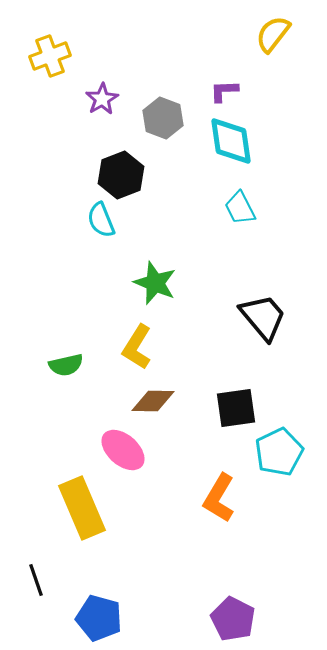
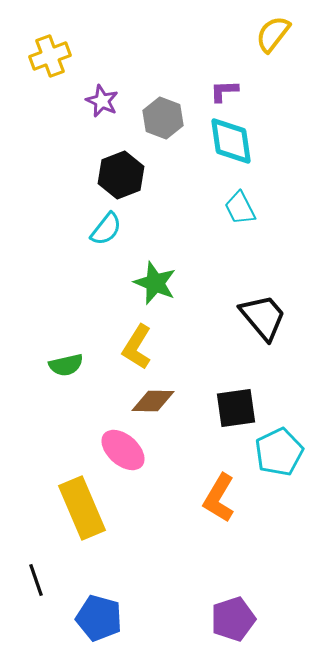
purple star: moved 2 px down; rotated 16 degrees counterclockwise
cyan semicircle: moved 5 px right, 9 px down; rotated 120 degrees counterclockwise
purple pentagon: rotated 27 degrees clockwise
